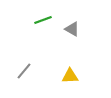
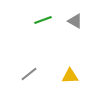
gray triangle: moved 3 px right, 8 px up
gray line: moved 5 px right, 3 px down; rotated 12 degrees clockwise
